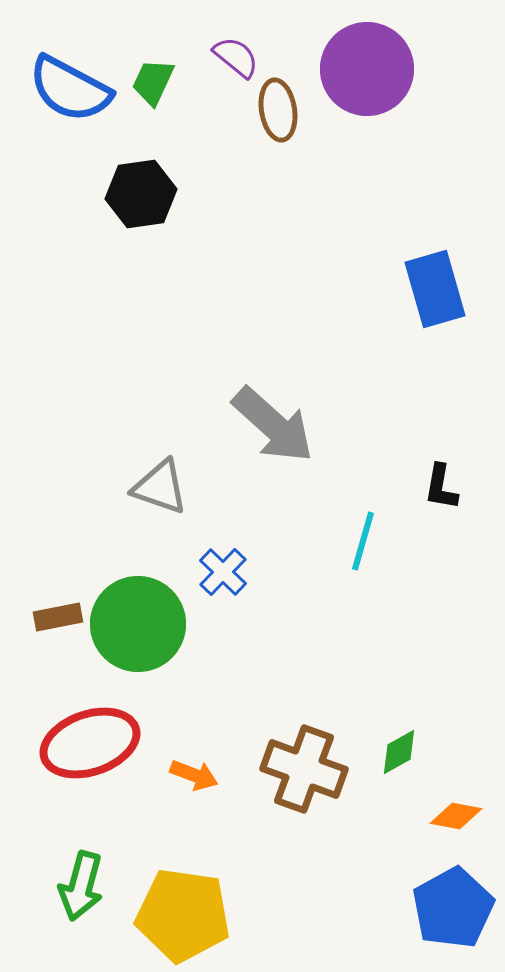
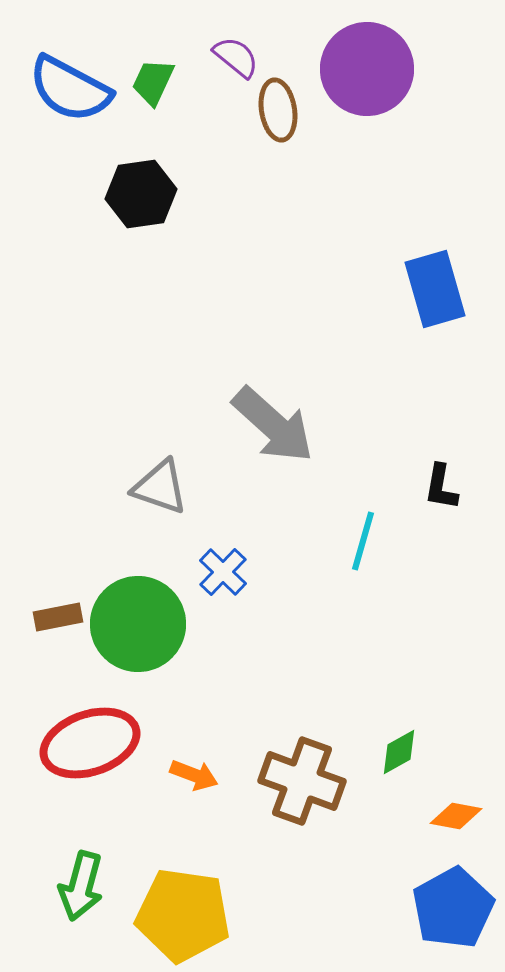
brown cross: moved 2 px left, 12 px down
